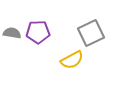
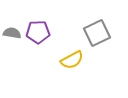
gray square: moved 6 px right
